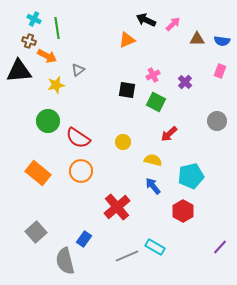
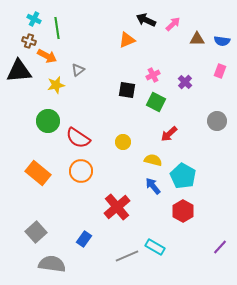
cyan pentagon: moved 8 px left; rotated 30 degrees counterclockwise
gray semicircle: moved 13 px left, 3 px down; rotated 112 degrees clockwise
